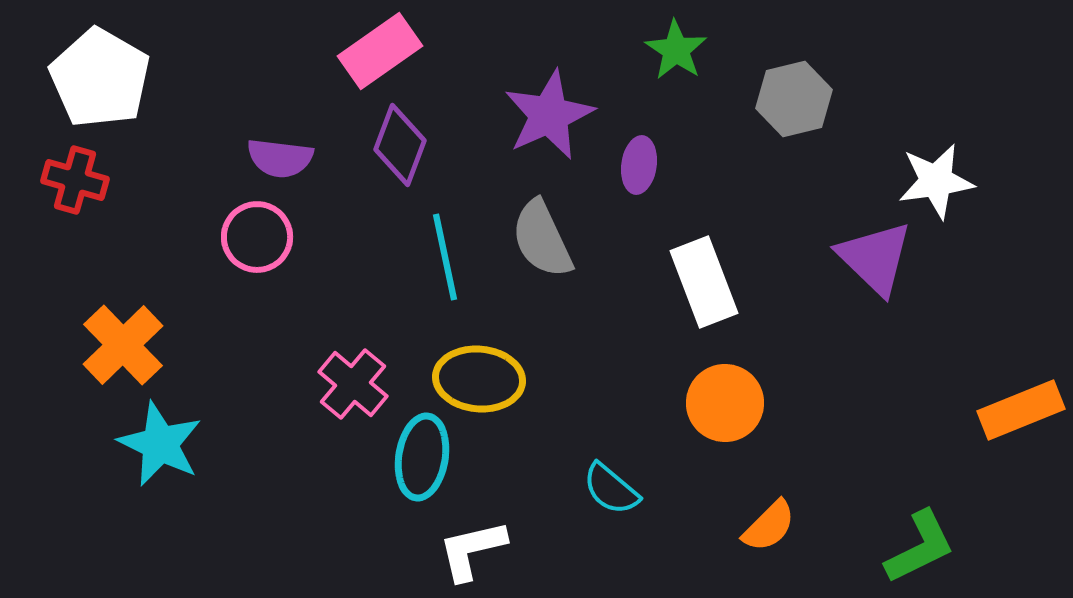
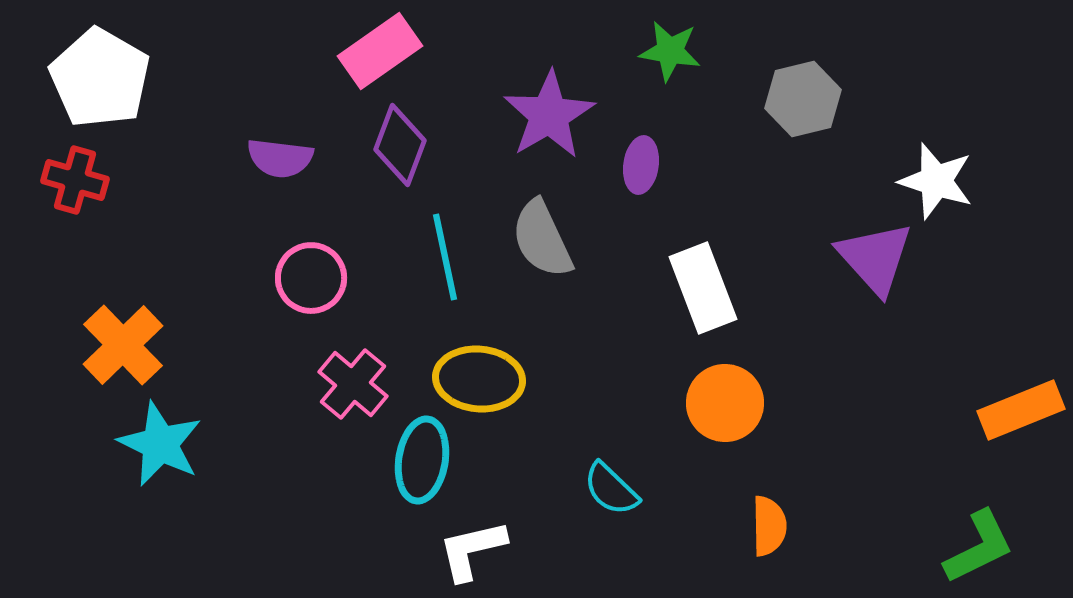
green star: moved 6 px left, 1 px down; rotated 24 degrees counterclockwise
gray hexagon: moved 9 px right
purple star: rotated 6 degrees counterclockwise
purple ellipse: moved 2 px right
white star: rotated 26 degrees clockwise
pink circle: moved 54 px right, 41 px down
purple triangle: rotated 4 degrees clockwise
white rectangle: moved 1 px left, 6 px down
cyan ellipse: moved 3 px down
cyan semicircle: rotated 4 degrees clockwise
orange semicircle: rotated 46 degrees counterclockwise
green L-shape: moved 59 px right
